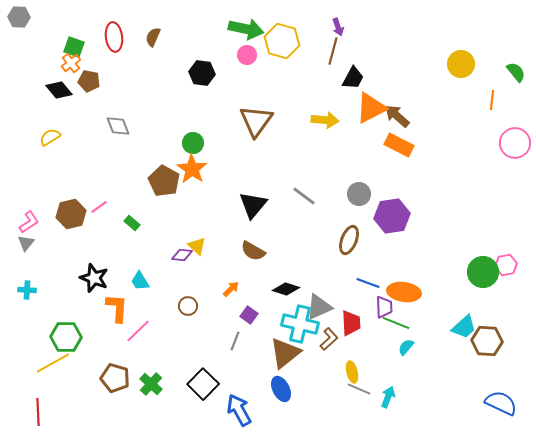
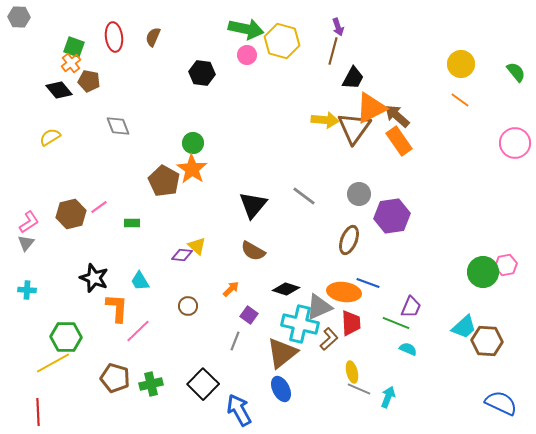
orange line at (492, 100): moved 32 px left; rotated 60 degrees counterclockwise
brown triangle at (256, 121): moved 98 px right, 7 px down
orange rectangle at (399, 145): moved 4 px up; rotated 28 degrees clockwise
green rectangle at (132, 223): rotated 42 degrees counterclockwise
orange ellipse at (404, 292): moved 60 px left
purple trapezoid at (384, 307): moved 27 px right; rotated 25 degrees clockwise
cyan semicircle at (406, 347): moved 2 px right, 2 px down; rotated 72 degrees clockwise
brown triangle at (285, 353): moved 3 px left
green cross at (151, 384): rotated 35 degrees clockwise
